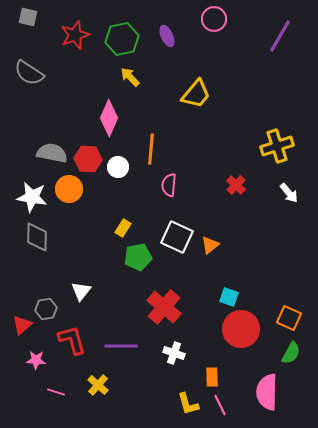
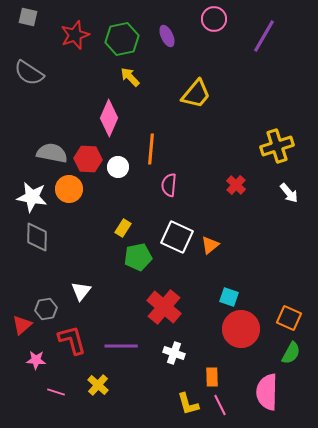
purple line at (280, 36): moved 16 px left
